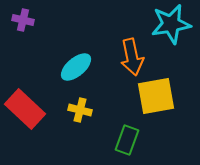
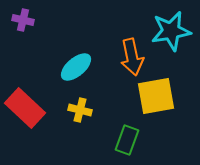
cyan star: moved 7 px down
red rectangle: moved 1 px up
